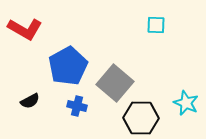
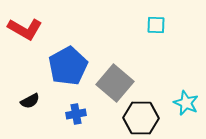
blue cross: moved 1 px left, 8 px down; rotated 24 degrees counterclockwise
